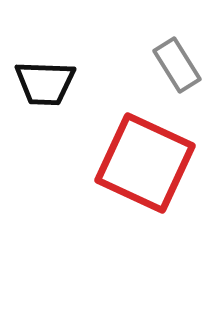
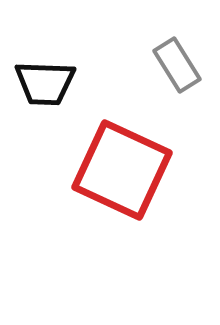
red square: moved 23 px left, 7 px down
